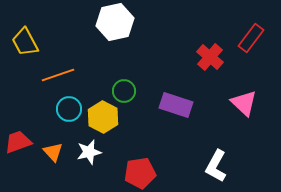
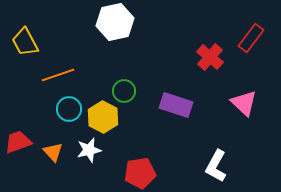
white star: moved 2 px up
